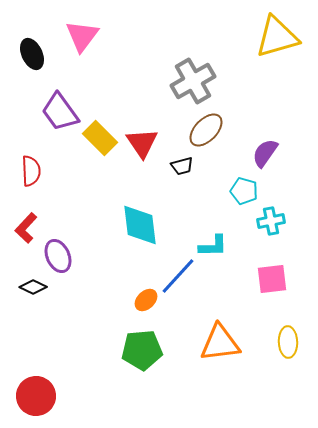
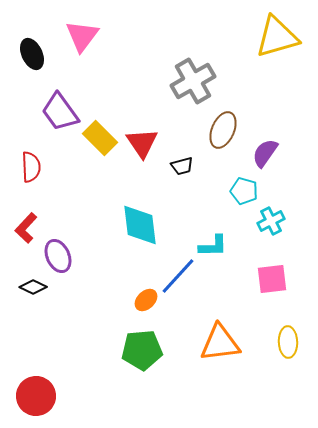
brown ellipse: moved 17 px right; rotated 21 degrees counterclockwise
red semicircle: moved 4 px up
cyan cross: rotated 16 degrees counterclockwise
